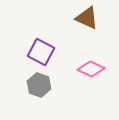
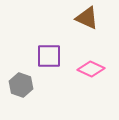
purple square: moved 8 px right, 4 px down; rotated 28 degrees counterclockwise
gray hexagon: moved 18 px left
